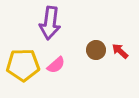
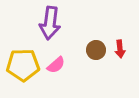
red arrow: moved 2 px up; rotated 138 degrees counterclockwise
